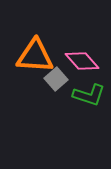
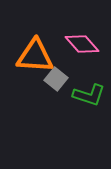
pink diamond: moved 17 px up
gray square: rotated 10 degrees counterclockwise
